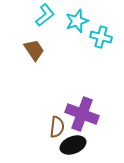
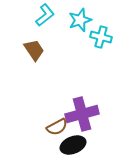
cyan star: moved 3 px right, 1 px up
purple cross: rotated 36 degrees counterclockwise
brown semicircle: rotated 55 degrees clockwise
